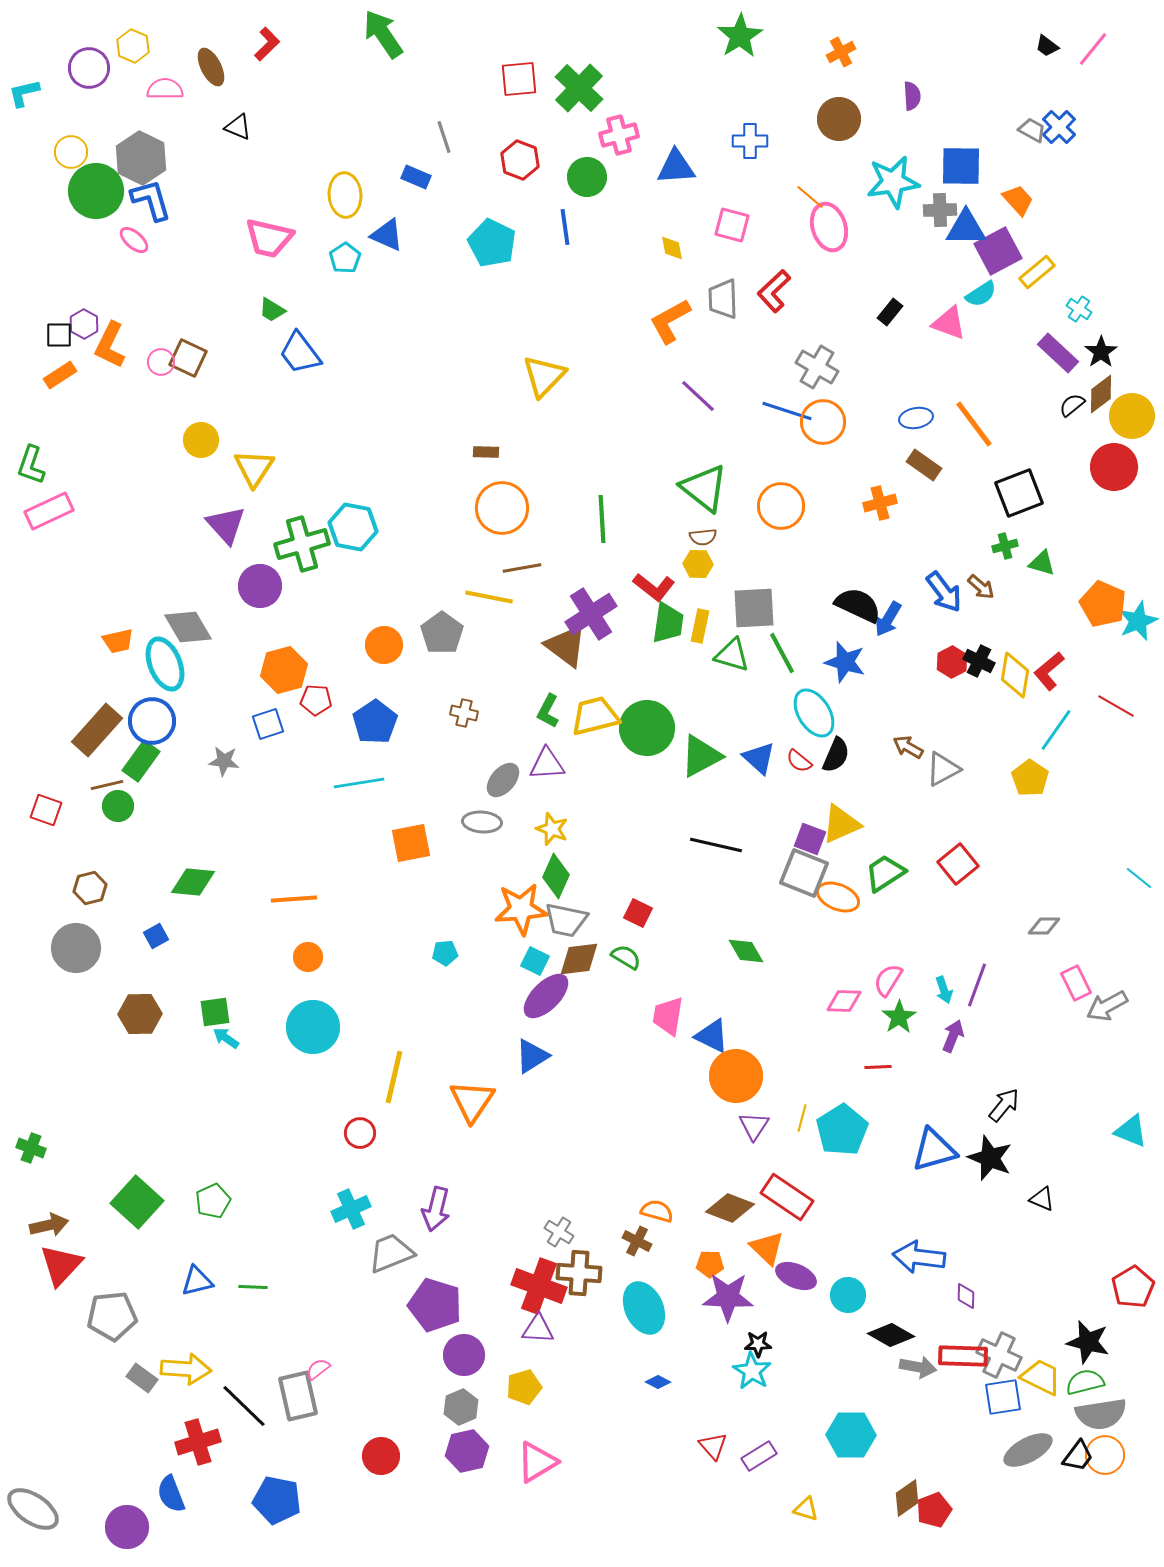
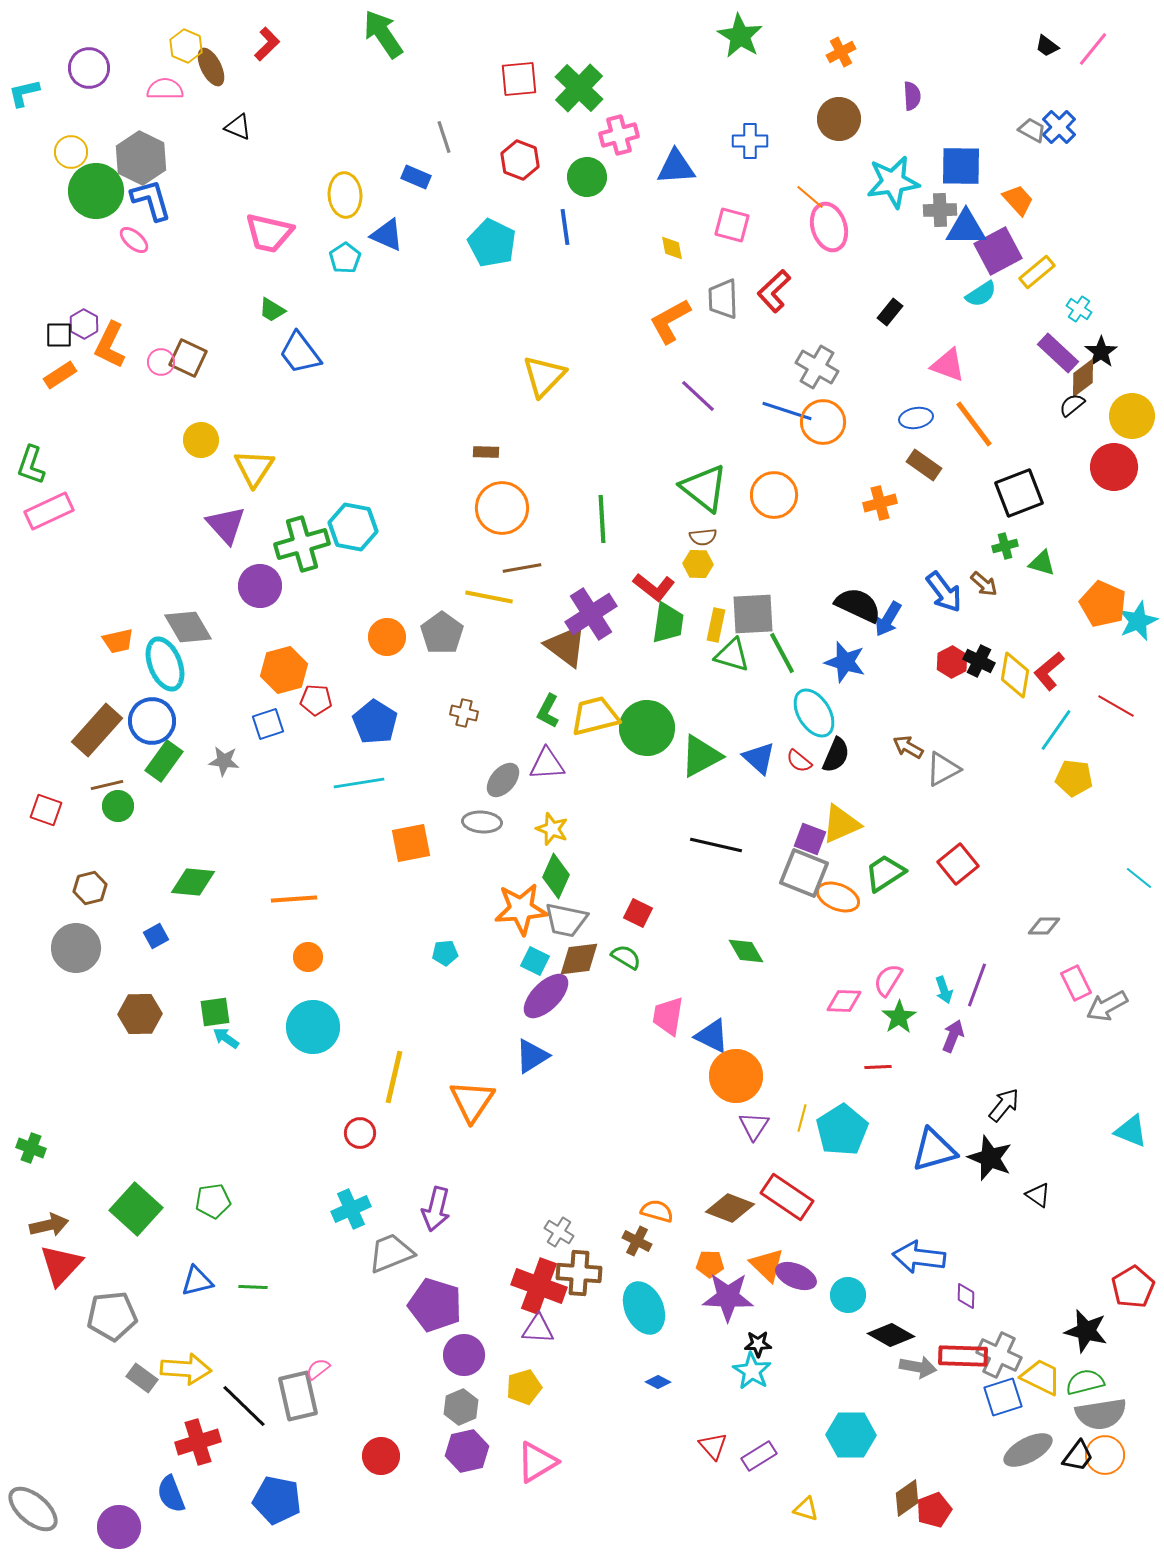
green star at (740, 36): rotated 9 degrees counterclockwise
yellow hexagon at (133, 46): moved 53 px right
pink trapezoid at (269, 238): moved 5 px up
pink triangle at (949, 323): moved 1 px left, 42 px down
brown diamond at (1101, 394): moved 18 px left, 16 px up
orange circle at (781, 506): moved 7 px left, 11 px up
brown arrow at (981, 587): moved 3 px right, 3 px up
gray square at (754, 608): moved 1 px left, 6 px down
yellow rectangle at (700, 626): moved 16 px right, 1 px up
orange circle at (384, 645): moved 3 px right, 8 px up
blue pentagon at (375, 722): rotated 6 degrees counterclockwise
green rectangle at (141, 761): moved 23 px right
yellow pentagon at (1030, 778): moved 44 px right; rotated 27 degrees counterclockwise
black triangle at (1042, 1199): moved 4 px left, 4 px up; rotated 12 degrees clockwise
green pentagon at (213, 1201): rotated 16 degrees clockwise
green square at (137, 1202): moved 1 px left, 7 px down
orange triangle at (767, 1248): moved 17 px down
black star at (1088, 1342): moved 2 px left, 11 px up
blue square at (1003, 1397): rotated 9 degrees counterclockwise
gray ellipse at (33, 1509): rotated 6 degrees clockwise
purple circle at (127, 1527): moved 8 px left
